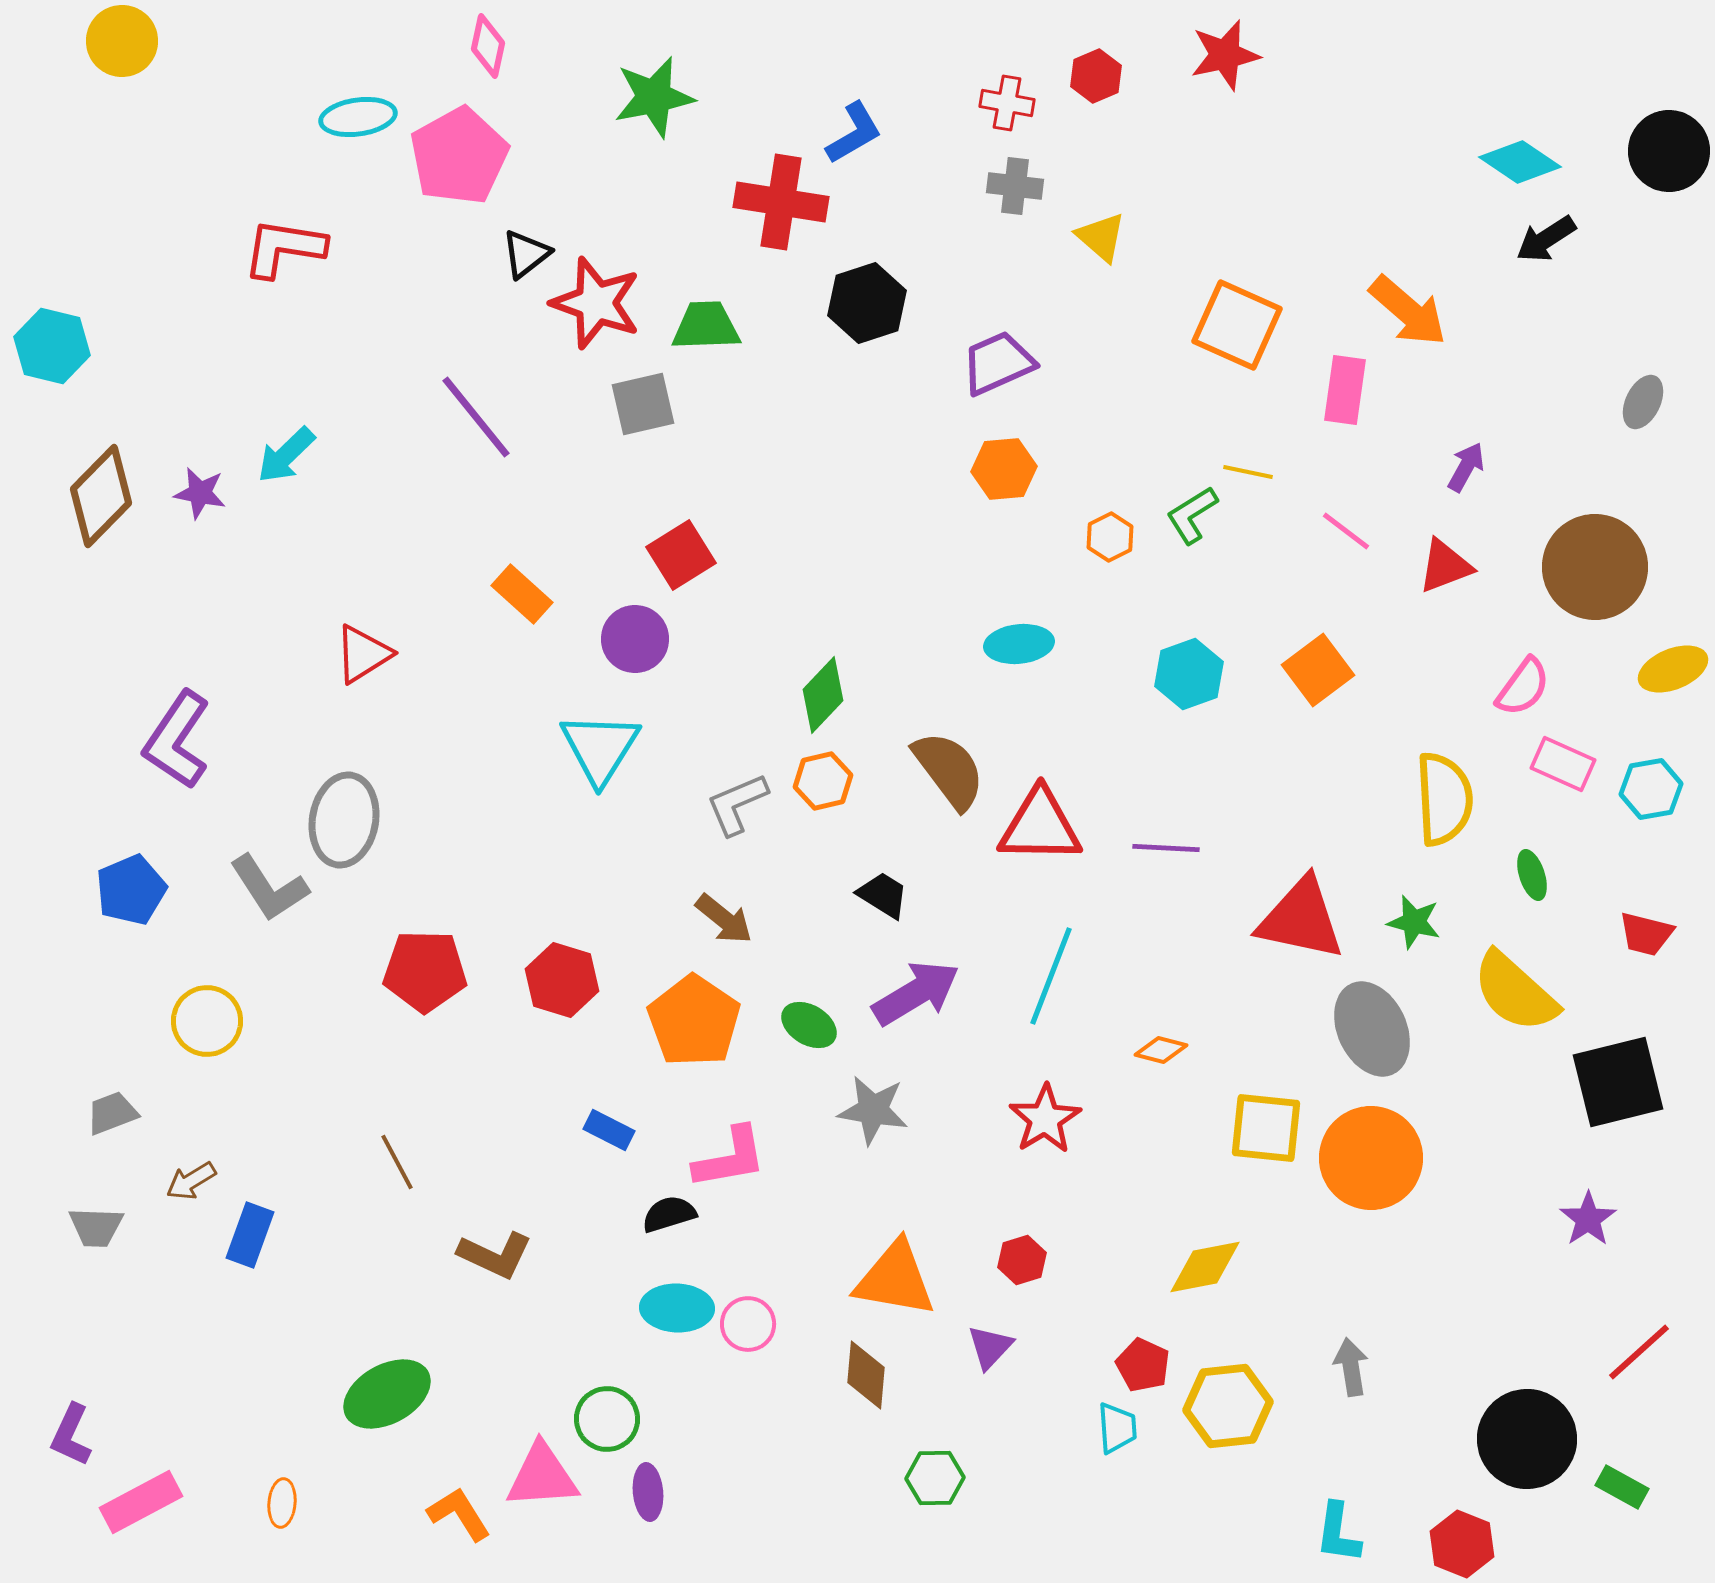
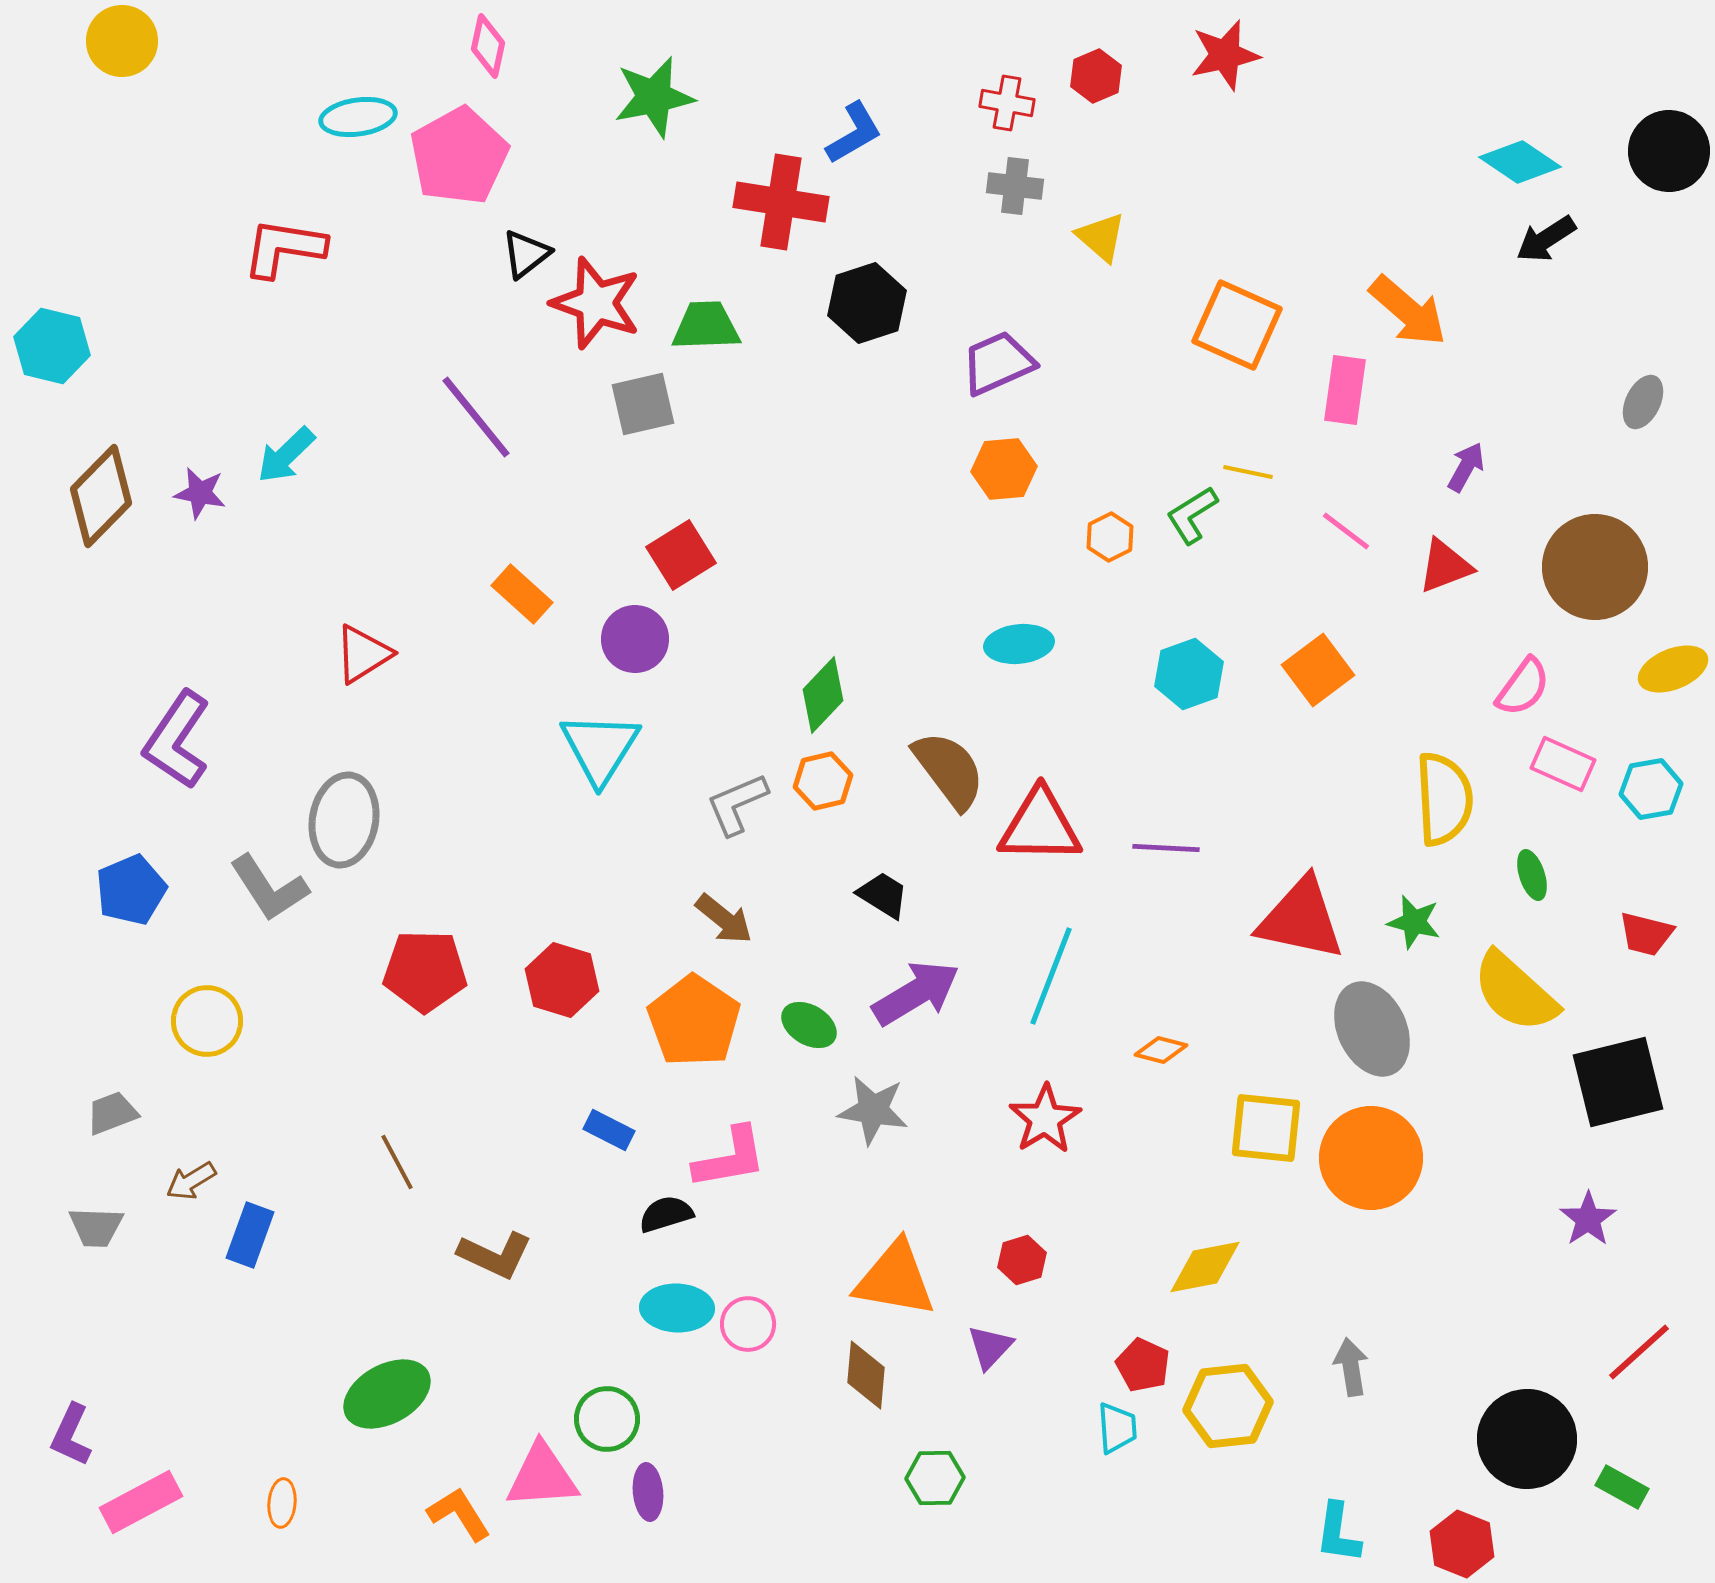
black semicircle at (669, 1214): moved 3 px left
